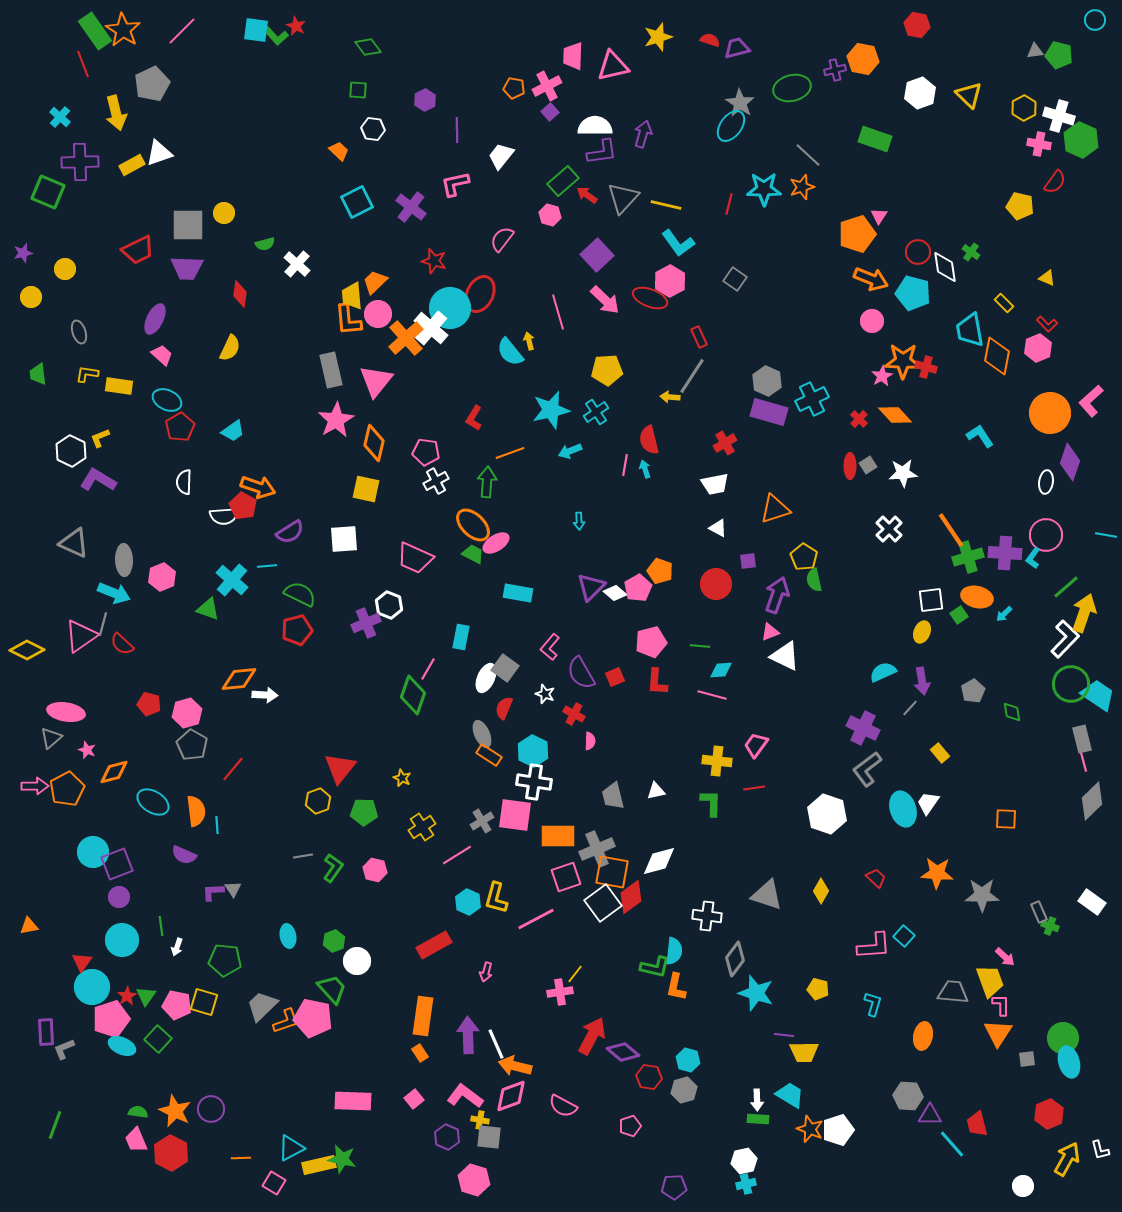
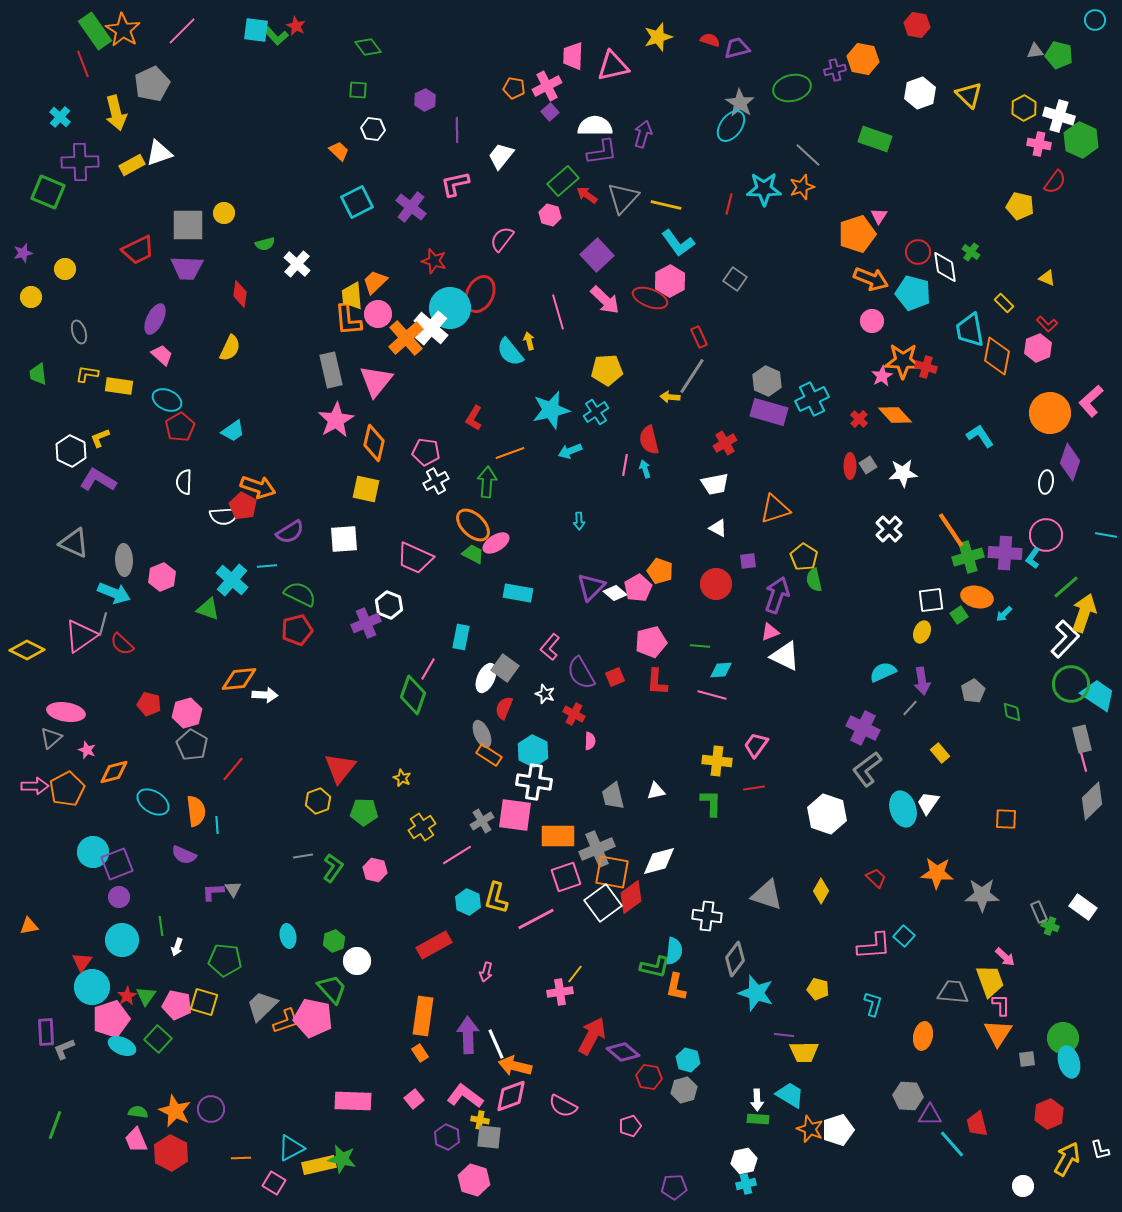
white rectangle at (1092, 902): moved 9 px left, 5 px down
